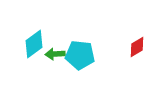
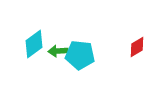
green arrow: moved 3 px right, 3 px up
